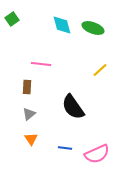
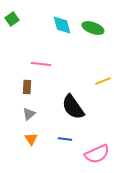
yellow line: moved 3 px right, 11 px down; rotated 21 degrees clockwise
blue line: moved 9 px up
